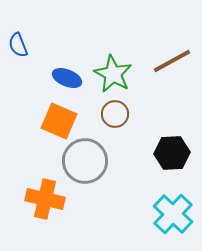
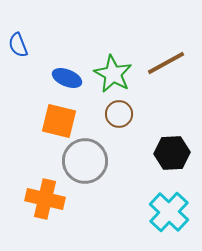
brown line: moved 6 px left, 2 px down
brown circle: moved 4 px right
orange square: rotated 9 degrees counterclockwise
cyan cross: moved 4 px left, 2 px up
